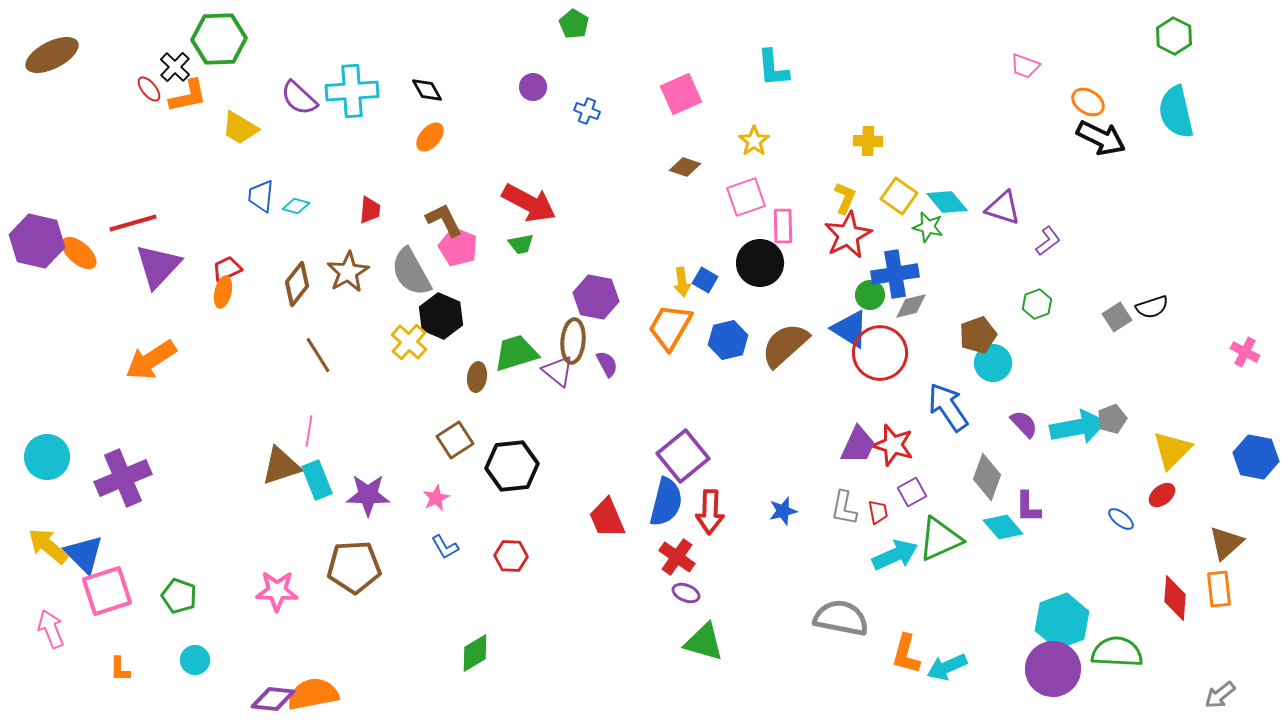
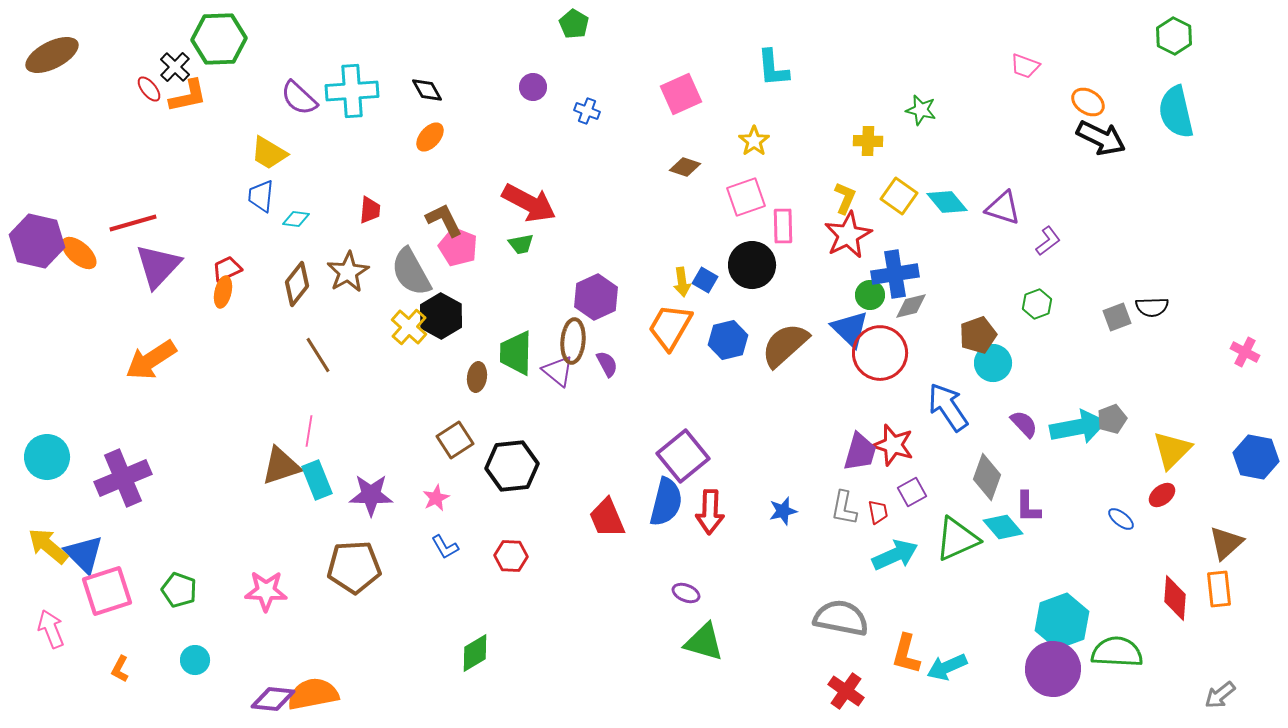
yellow trapezoid at (240, 128): moved 29 px right, 25 px down
cyan diamond at (296, 206): moved 13 px down; rotated 8 degrees counterclockwise
green star at (928, 227): moved 7 px left, 117 px up
black circle at (760, 263): moved 8 px left, 2 px down
purple hexagon at (596, 297): rotated 24 degrees clockwise
black semicircle at (1152, 307): rotated 16 degrees clockwise
black hexagon at (441, 316): rotated 6 degrees clockwise
gray square at (1117, 317): rotated 12 degrees clockwise
blue triangle at (850, 329): rotated 12 degrees clockwise
yellow cross at (409, 342): moved 15 px up
green trapezoid at (516, 353): rotated 72 degrees counterclockwise
purple trapezoid at (858, 445): moved 2 px right, 7 px down; rotated 9 degrees counterclockwise
purple star at (368, 495): moved 3 px right
green triangle at (940, 539): moved 17 px right
red cross at (677, 557): moved 169 px right, 134 px down
pink star at (277, 591): moved 11 px left
green pentagon at (179, 596): moved 6 px up
orange L-shape at (120, 669): rotated 28 degrees clockwise
